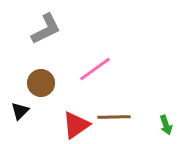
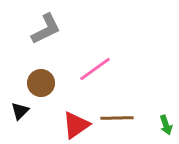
brown line: moved 3 px right, 1 px down
